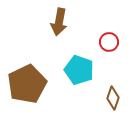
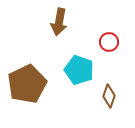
brown diamond: moved 4 px left, 2 px up
